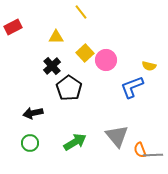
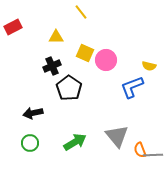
yellow square: rotated 24 degrees counterclockwise
black cross: rotated 18 degrees clockwise
